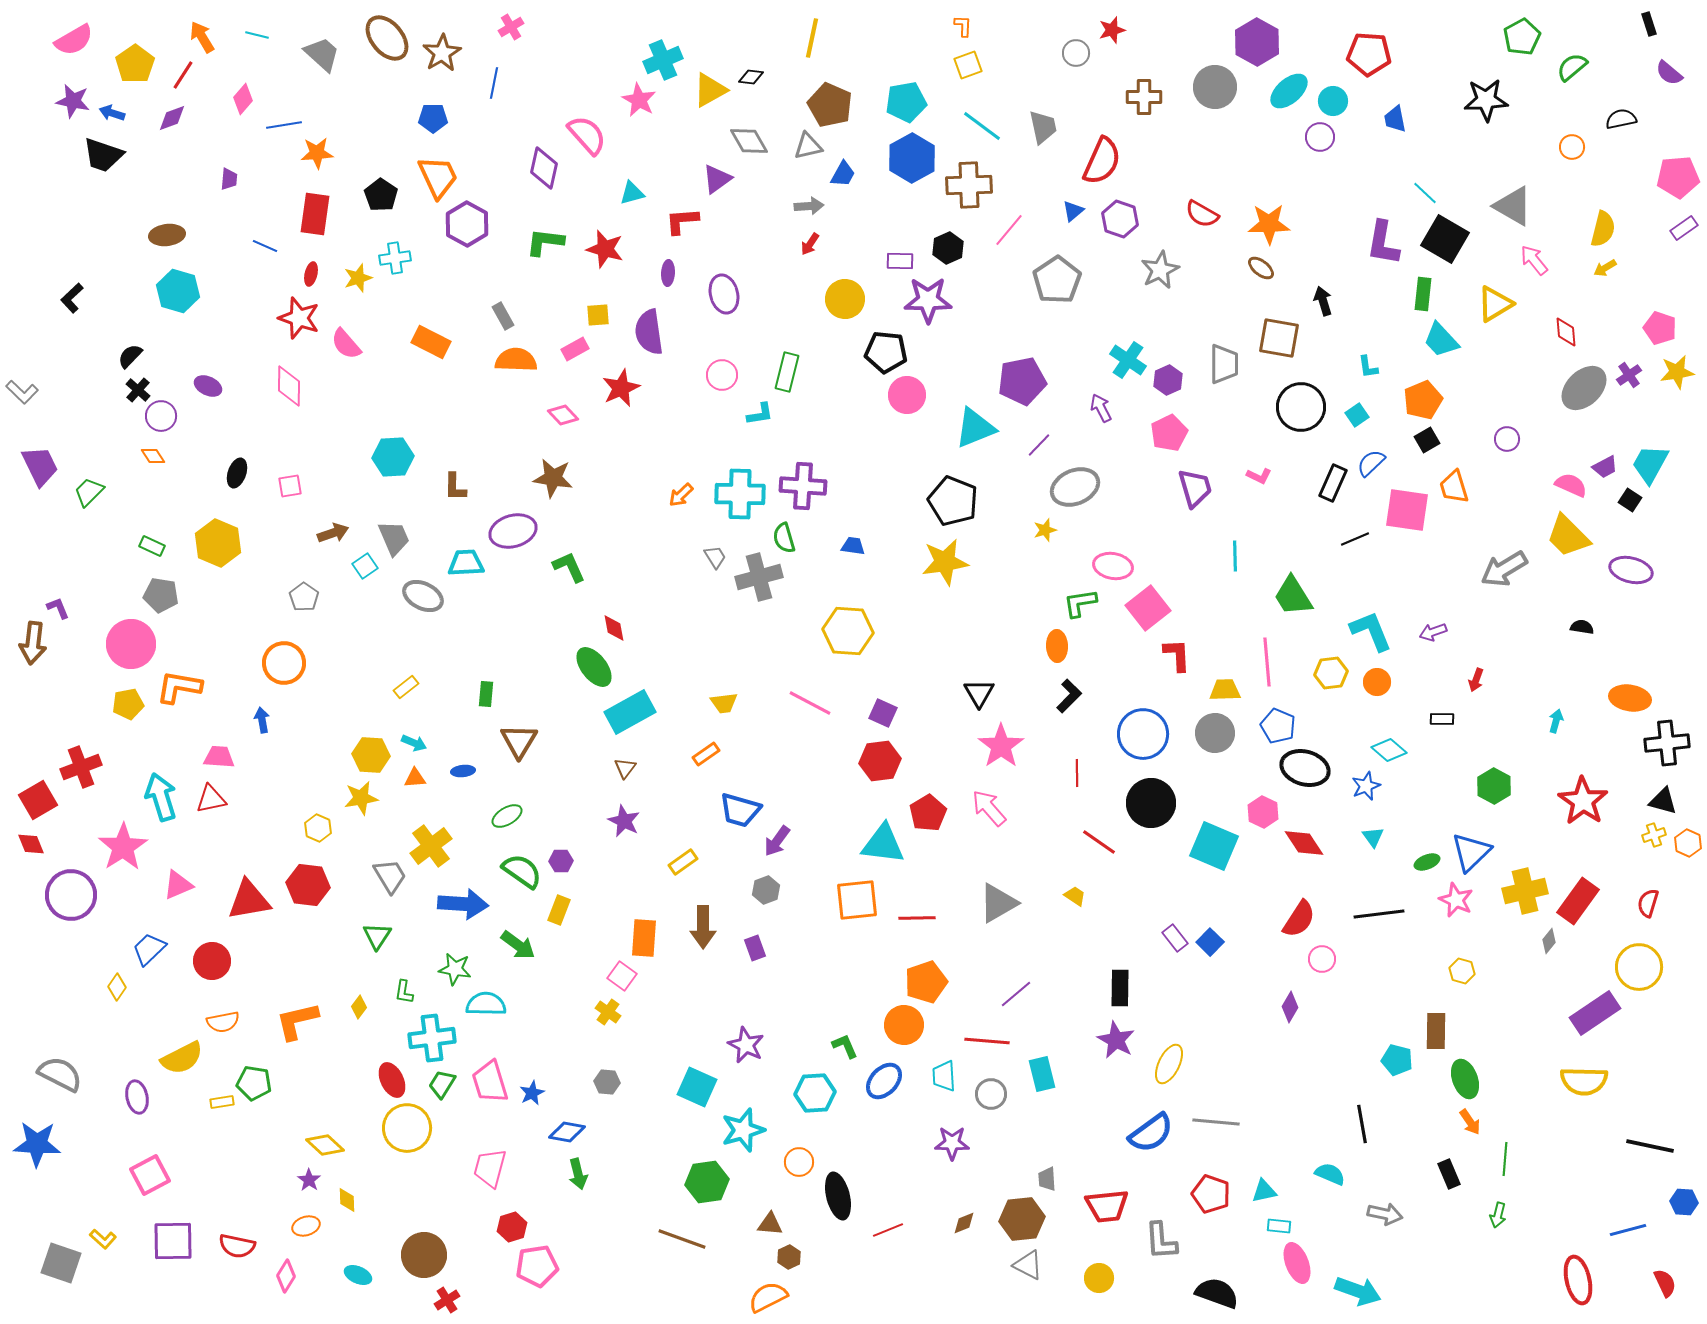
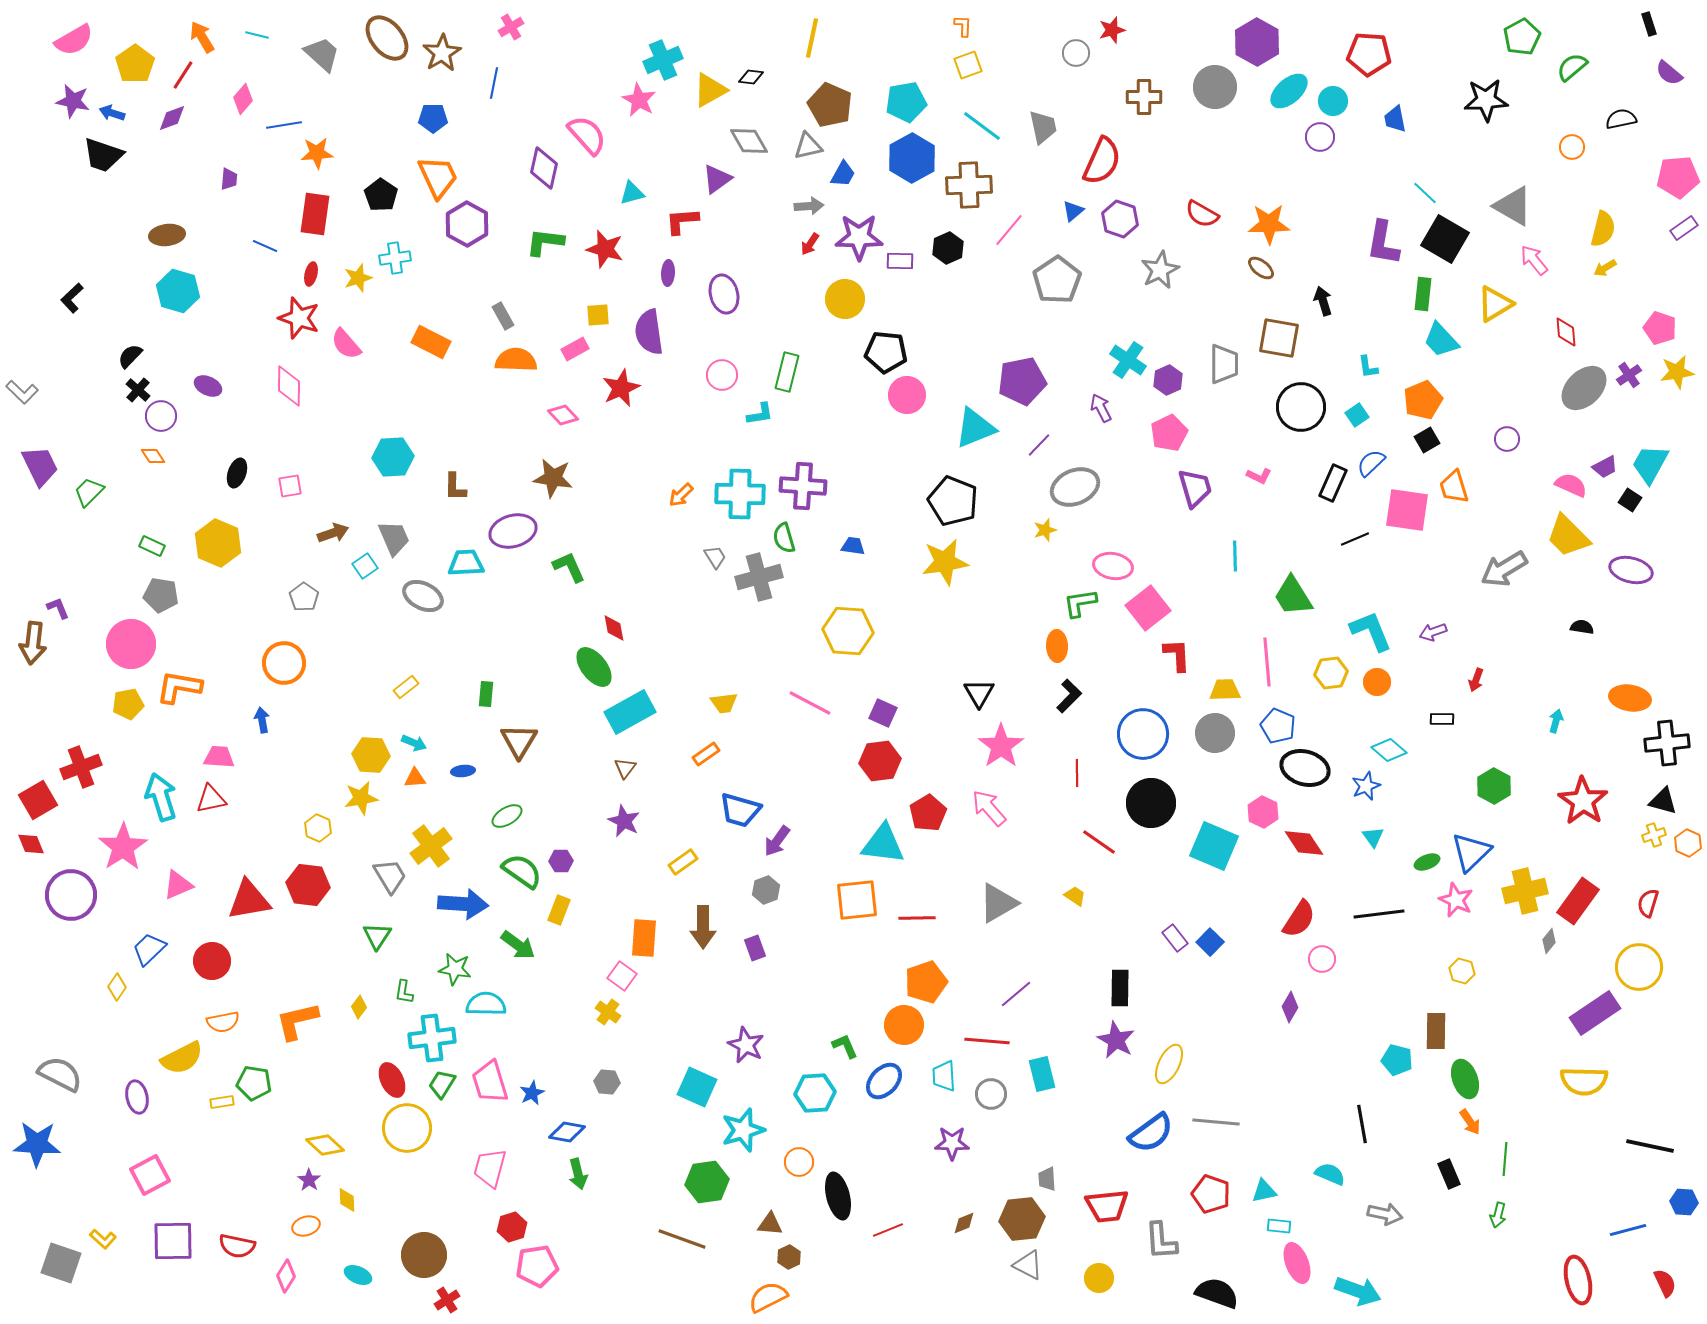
purple star at (928, 300): moved 69 px left, 63 px up
